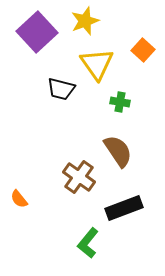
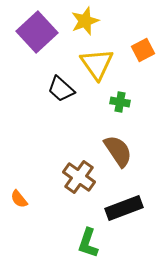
orange square: rotated 20 degrees clockwise
black trapezoid: rotated 28 degrees clockwise
green L-shape: rotated 20 degrees counterclockwise
